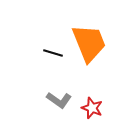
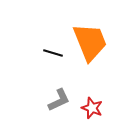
orange trapezoid: moved 1 px right, 1 px up
gray L-shape: rotated 60 degrees counterclockwise
